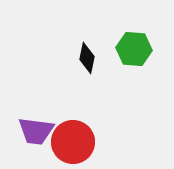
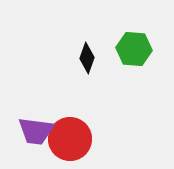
black diamond: rotated 8 degrees clockwise
red circle: moved 3 px left, 3 px up
